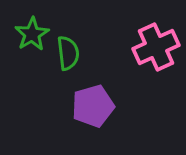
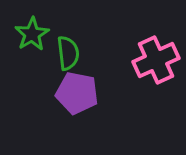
pink cross: moved 13 px down
purple pentagon: moved 16 px left, 13 px up; rotated 27 degrees clockwise
